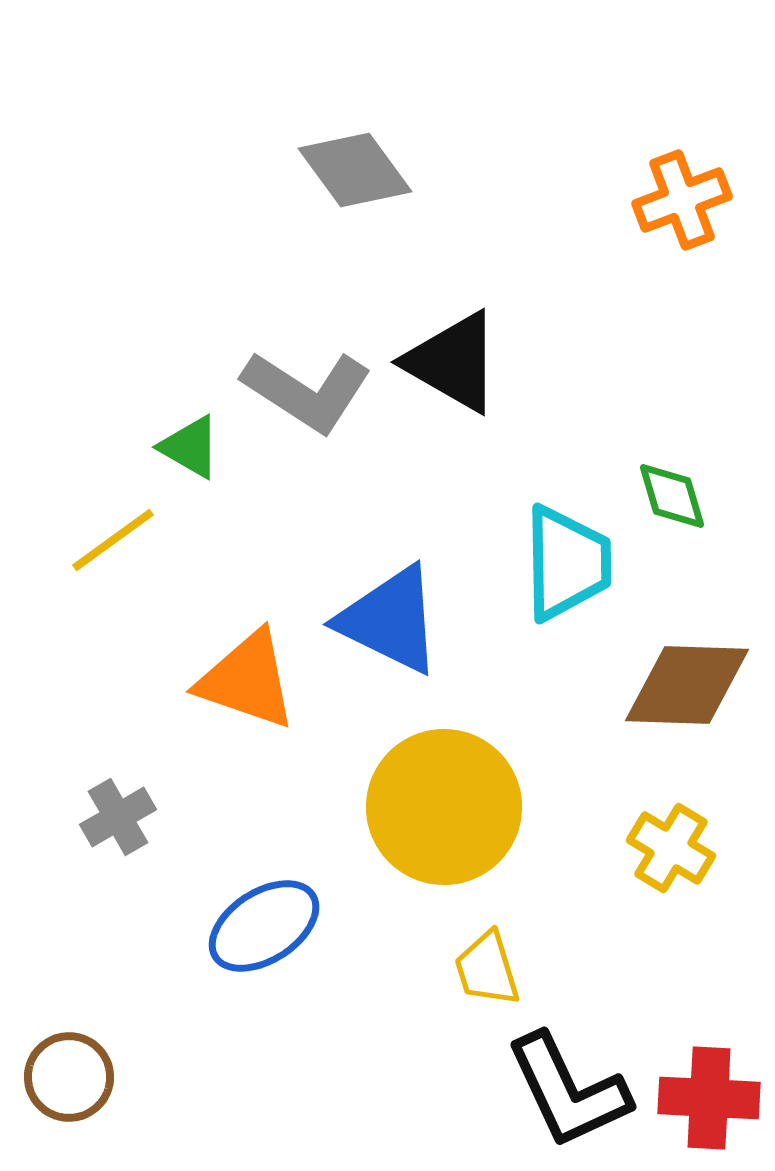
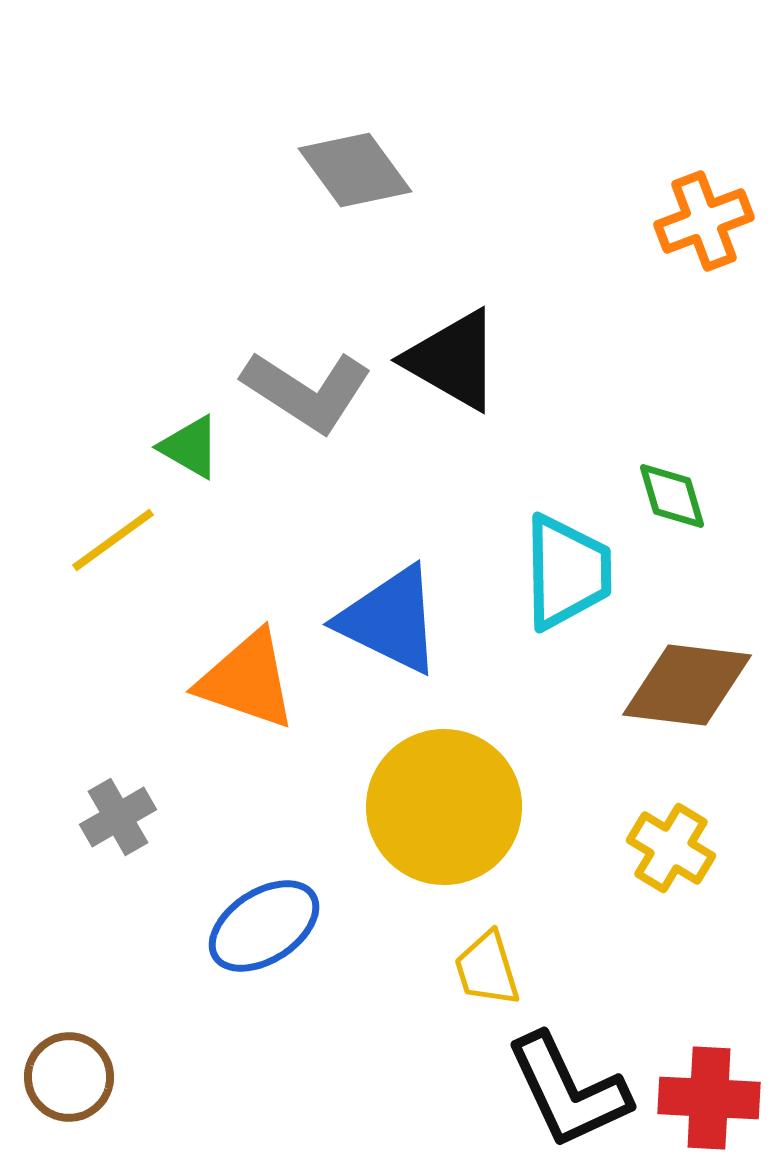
orange cross: moved 22 px right, 21 px down
black triangle: moved 2 px up
cyan trapezoid: moved 9 px down
brown diamond: rotated 5 degrees clockwise
